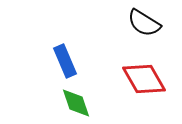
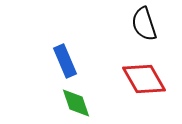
black semicircle: moved 1 px down; rotated 40 degrees clockwise
